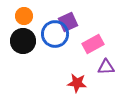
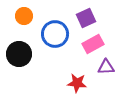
purple square: moved 18 px right, 4 px up
black circle: moved 4 px left, 13 px down
